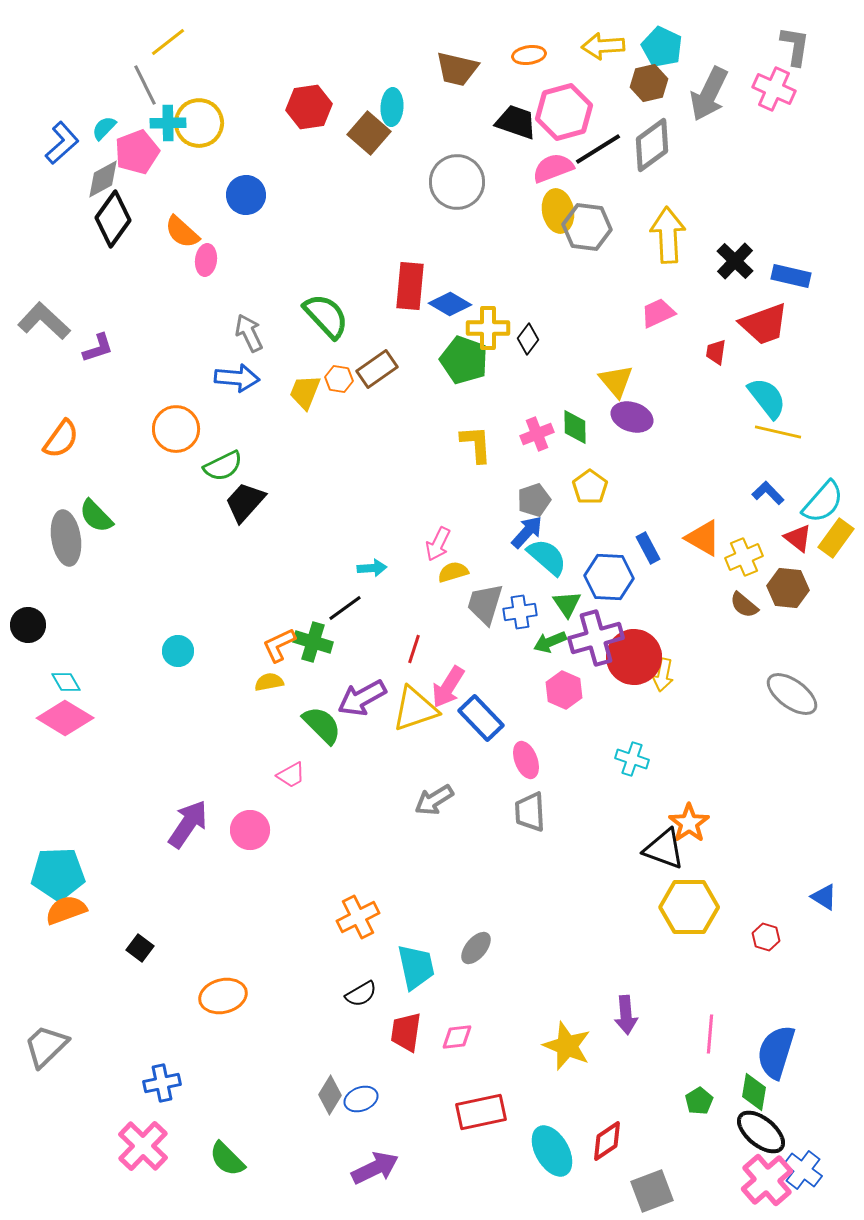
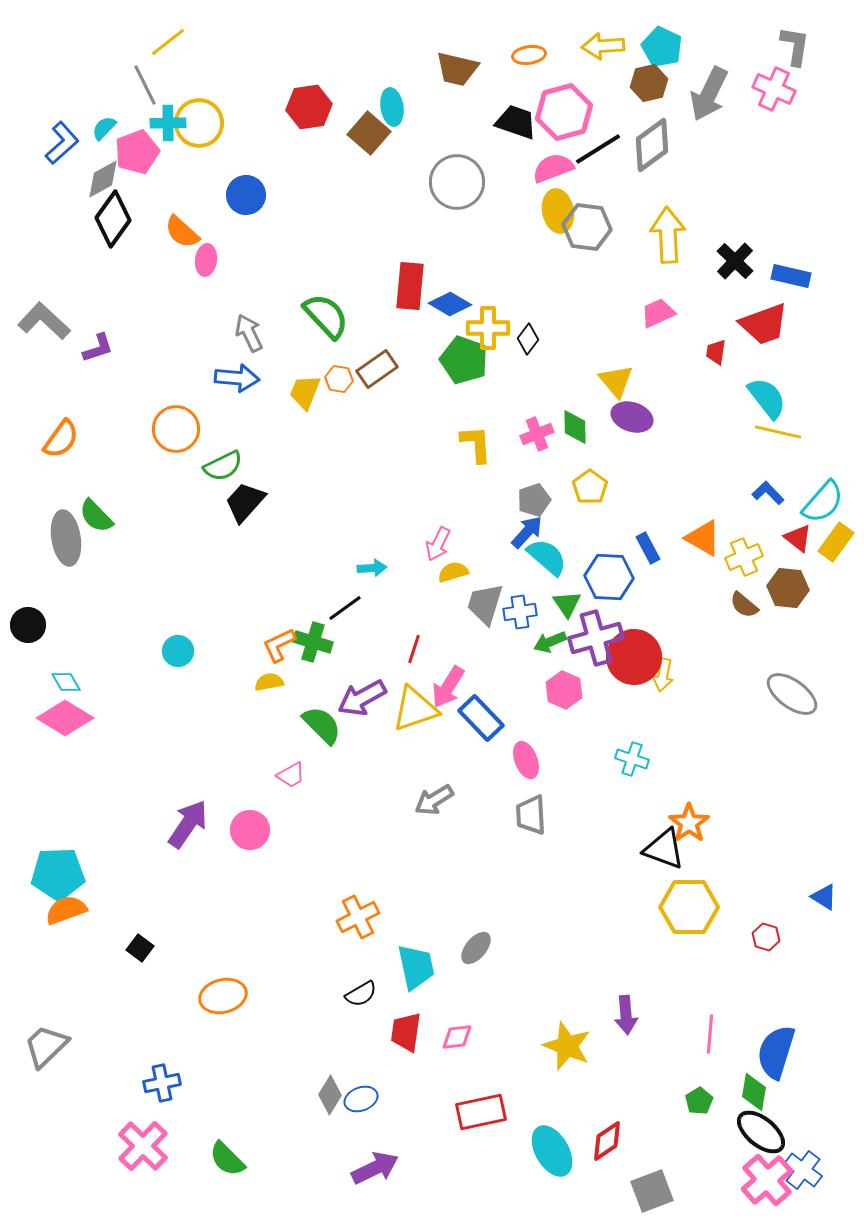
cyan ellipse at (392, 107): rotated 12 degrees counterclockwise
yellow rectangle at (836, 538): moved 4 px down
gray trapezoid at (530, 812): moved 1 px right, 3 px down
